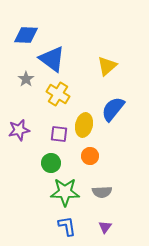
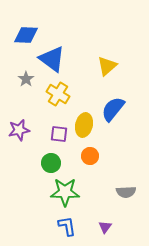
gray semicircle: moved 24 px right
